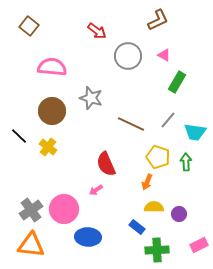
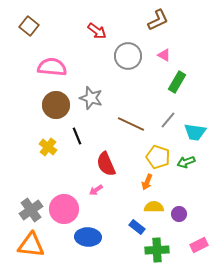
brown circle: moved 4 px right, 6 px up
black line: moved 58 px right; rotated 24 degrees clockwise
green arrow: rotated 108 degrees counterclockwise
